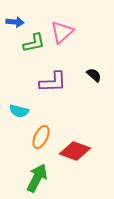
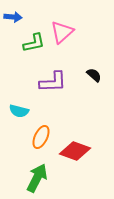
blue arrow: moved 2 px left, 5 px up
